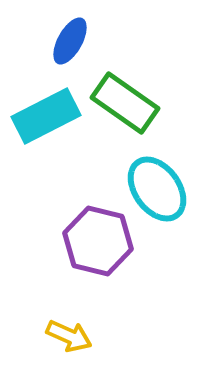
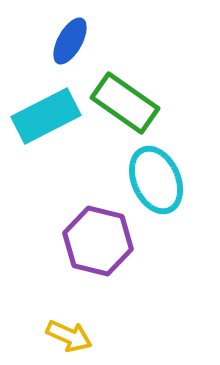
cyan ellipse: moved 1 px left, 9 px up; rotated 12 degrees clockwise
